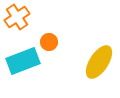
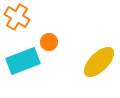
orange cross: rotated 25 degrees counterclockwise
yellow ellipse: rotated 12 degrees clockwise
